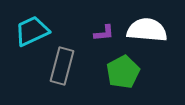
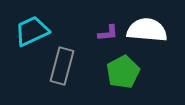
purple L-shape: moved 4 px right
